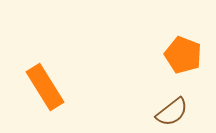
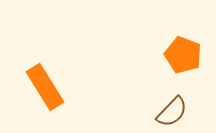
brown semicircle: rotated 8 degrees counterclockwise
